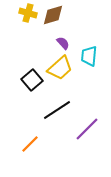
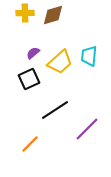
yellow cross: moved 3 px left; rotated 18 degrees counterclockwise
purple semicircle: moved 30 px left, 10 px down; rotated 88 degrees counterclockwise
yellow trapezoid: moved 6 px up
black square: moved 3 px left, 1 px up; rotated 15 degrees clockwise
black line: moved 2 px left
